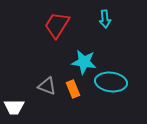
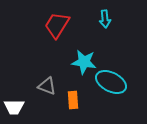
cyan ellipse: rotated 20 degrees clockwise
orange rectangle: moved 11 px down; rotated 18 degrees clockwise
